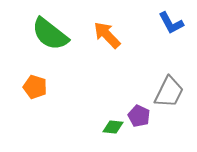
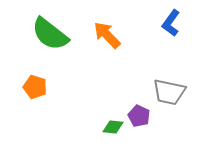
blue L-shape: rotated 64 degrees clockwise
gray trapezoid: rotated 76 degrees clockwise
